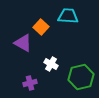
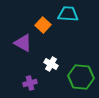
cyan trapezoid: moved 2 px up
orange square: moved 2 px right, 2 px up
green hexagon: rotated 20 degrees clockwise
